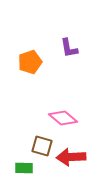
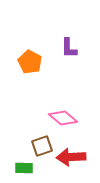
purple L-shape: rotated 10 degrees clockwise
orange pentagon: rotated 25 degrees counterclockwise
brown square: rotated 35 degrees counterclockwise
